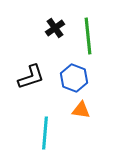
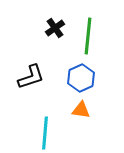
green line: rotated 12 degrees clockwise
blue hexagon: moved 7 px right; rotated 16 degrees clockwise
